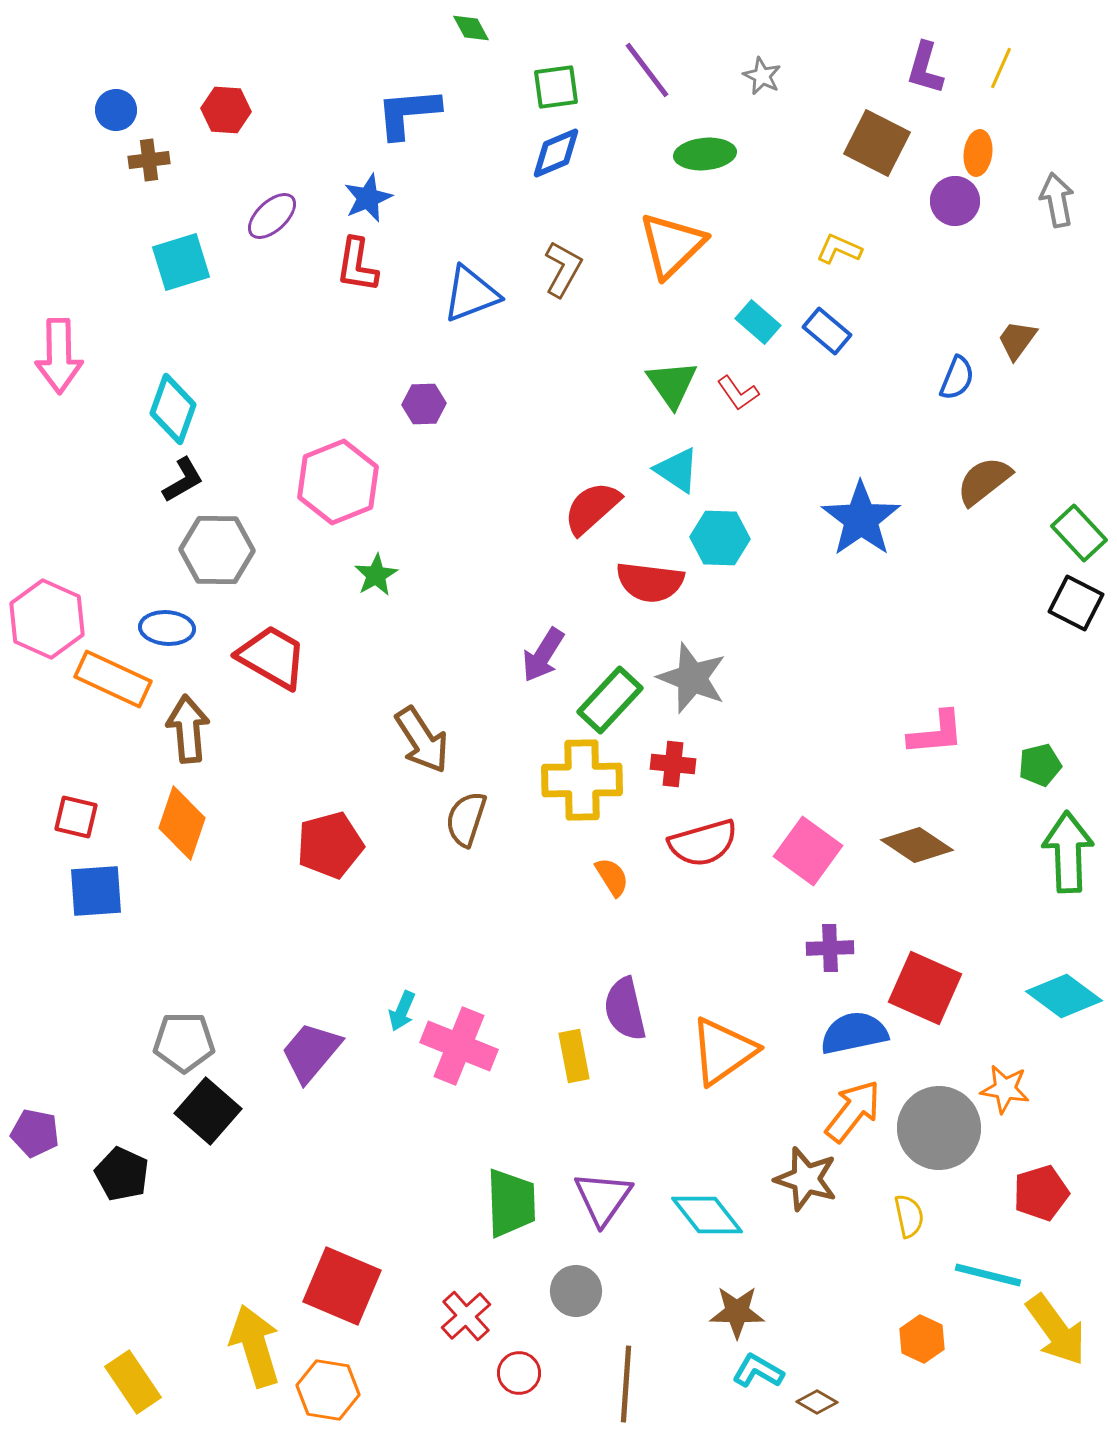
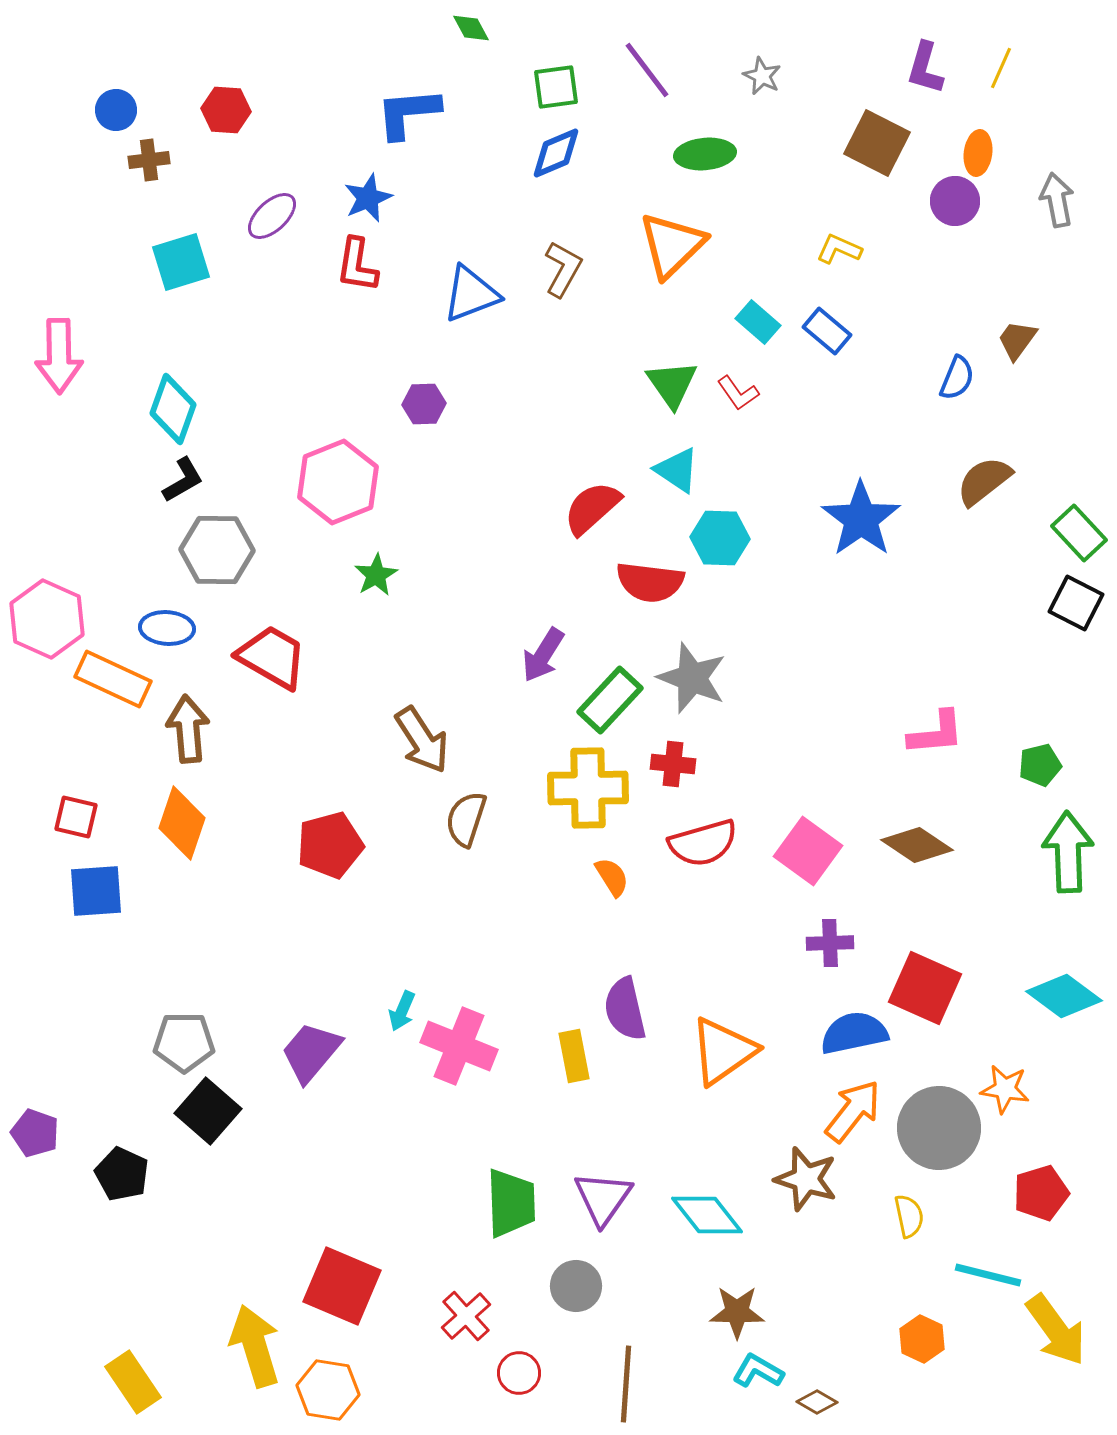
yellow cross at (582, 780): moved 6 px right, 8 px down
purple cross at (830, 948): moved 5 px up
purple pentagon at (35, 1133): rotated 9 degrees clockwise
gray circle at (576, 1291): moved 5 px up
